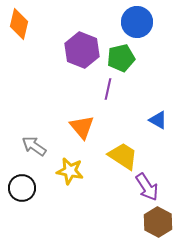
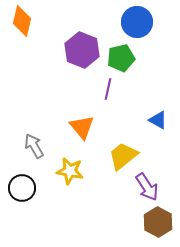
orange diamond: moved 3 px right, 3 px up
gray arrow: rotated 25 degrees clockwise
yellow trapezoid: rotated 72 degrees counterclockwise
